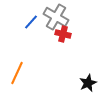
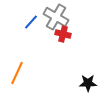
black star: rotated 24 degrees clockwise
